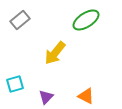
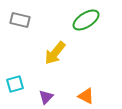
gray rectangle: rotated 54 degrees clockwise
